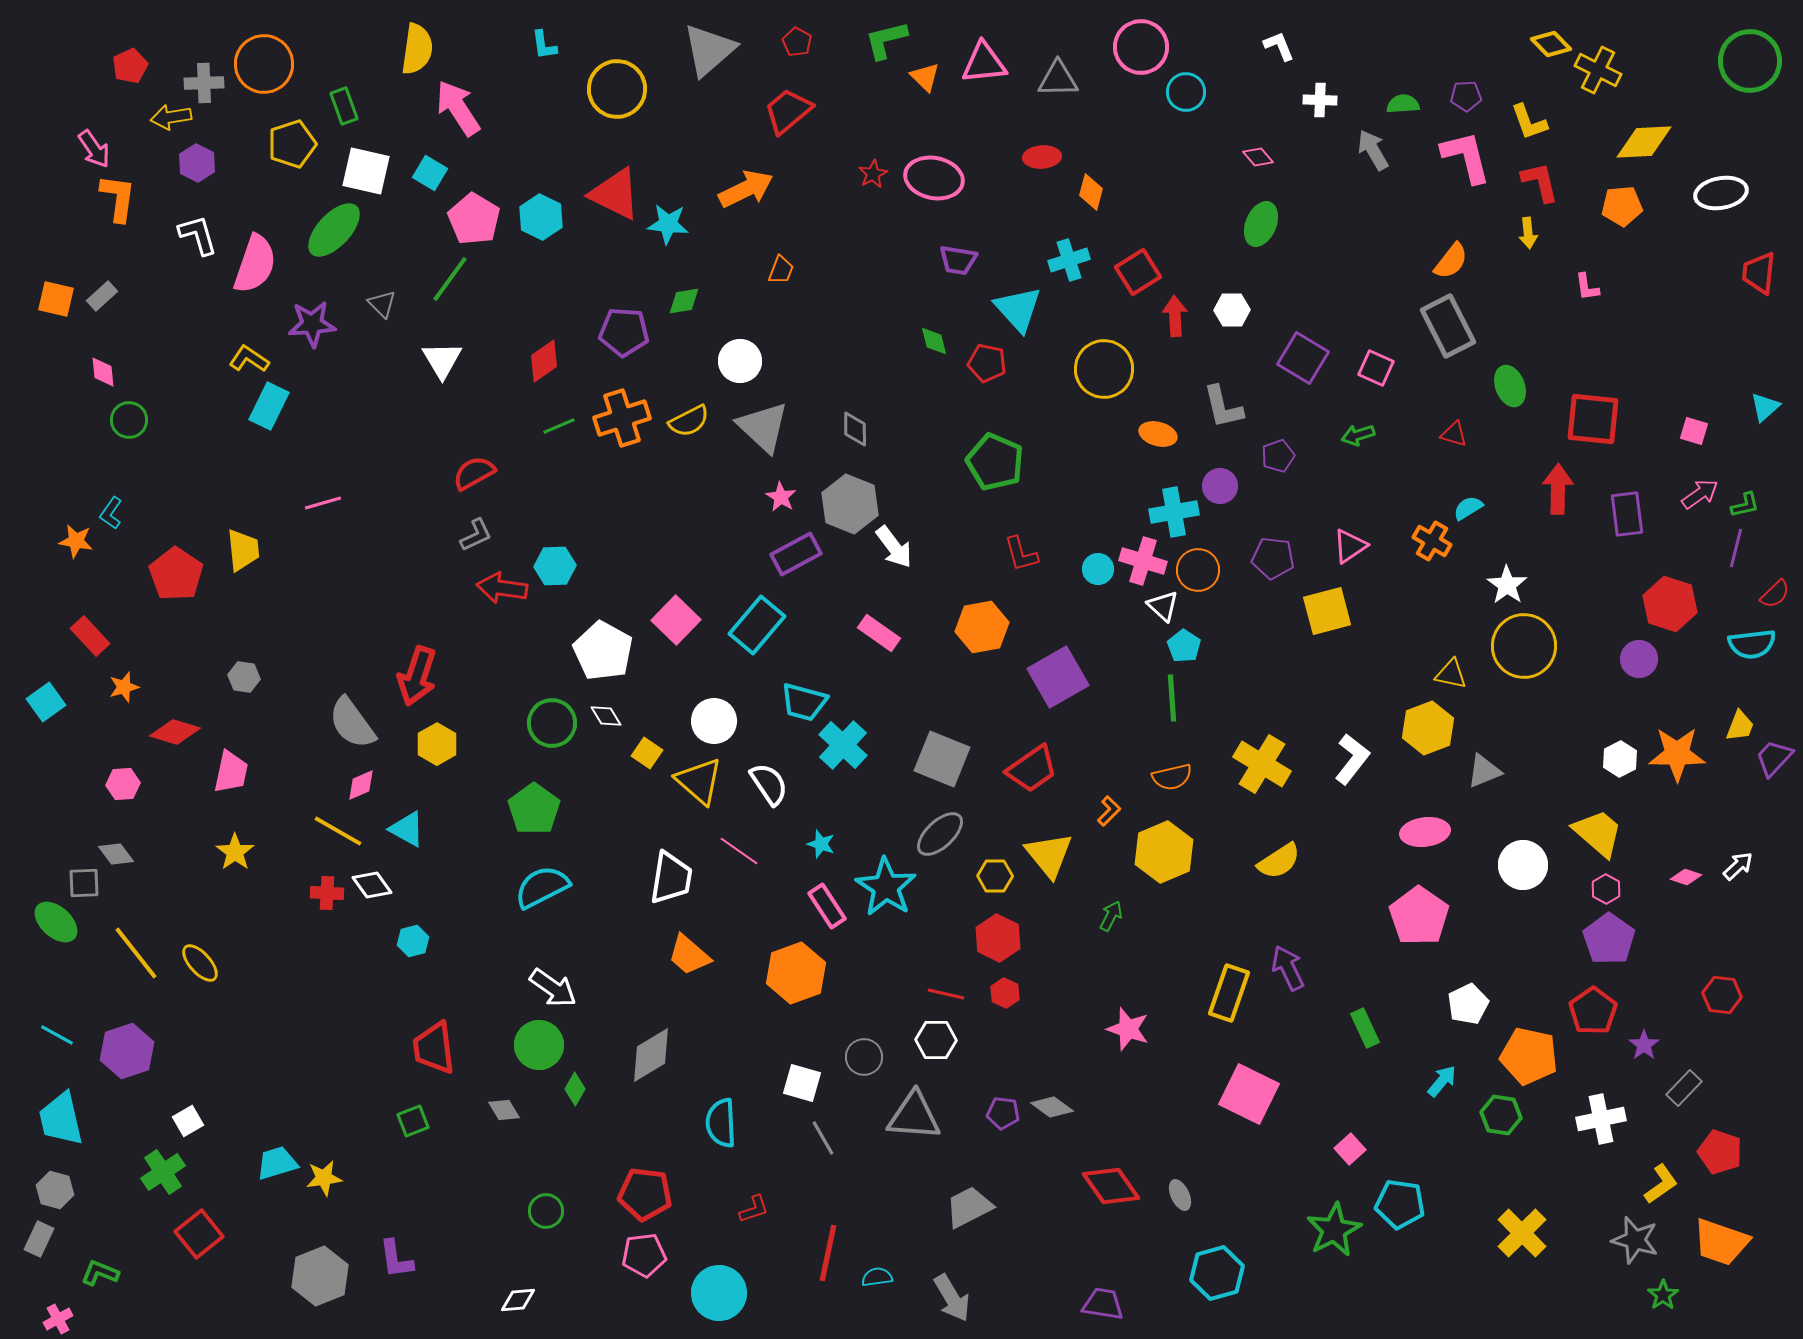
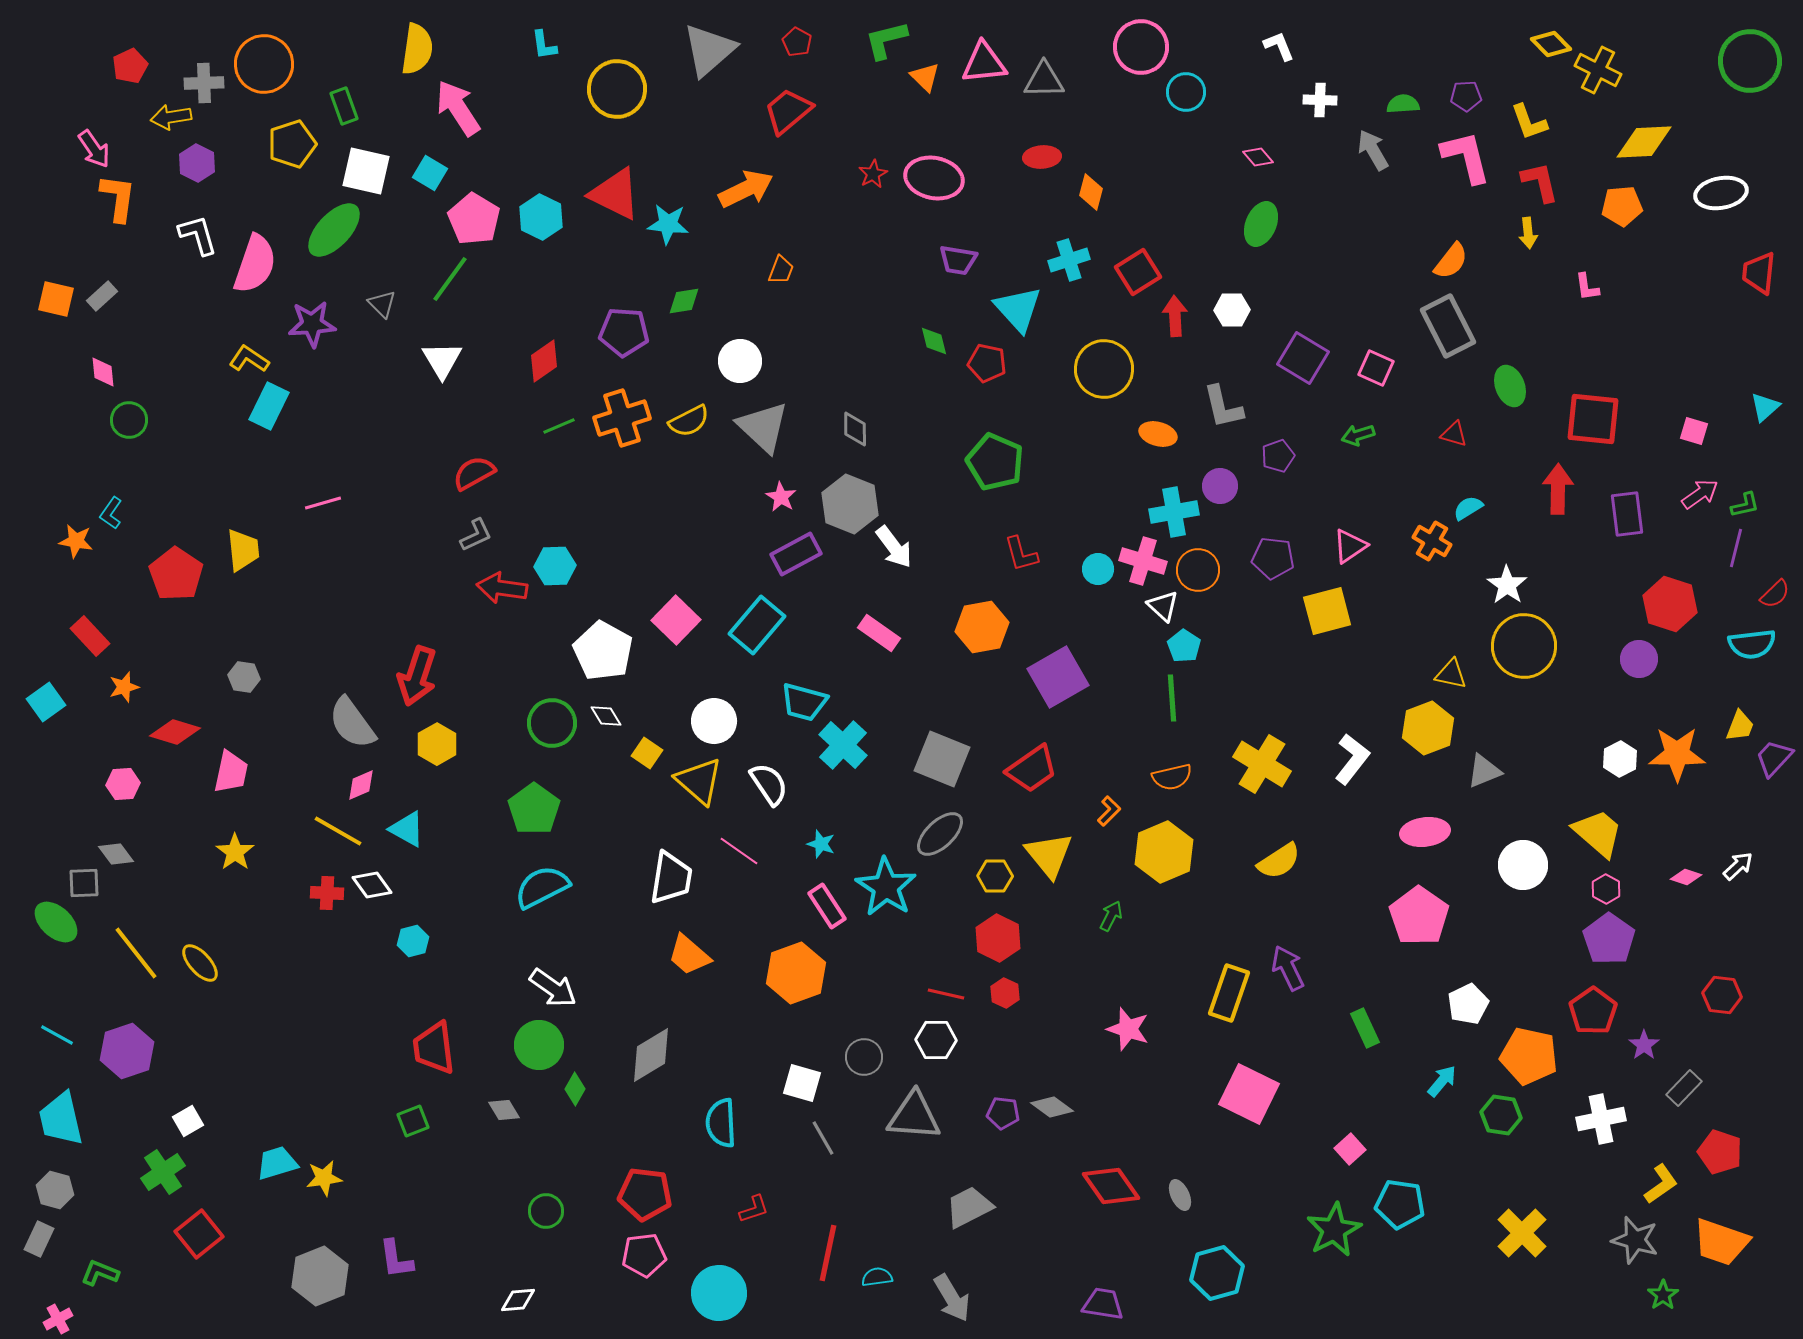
gray triangle at (1058, 79): moved 14 px left, 1 px down
